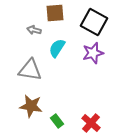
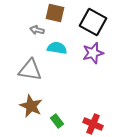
brown square: rotated 18 degrees clockwise
black square: moved 1 px left
gray arrow: moved 3 px right
cyan semicircle: rotated 66 degrees clockwise
brown star: rotated 15 degrees clockwise
red cross: moved 2 px right, 1 px down; rotated 18 degrees counterclockwise
